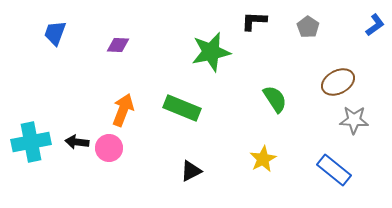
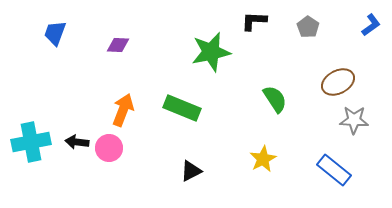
blue L-shape: moved 4 px left
